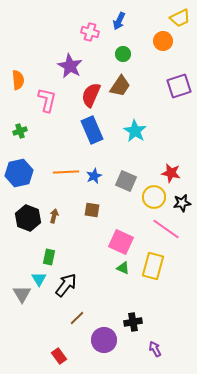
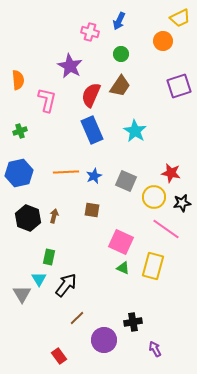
green circle: moved 2 px left
